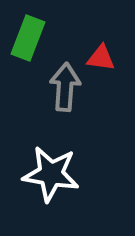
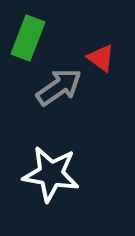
red triangle: rotated 28 degrees clockwise
gray arrow: moved 6 px left; rotated 51 degrees clockwise
